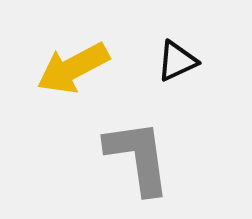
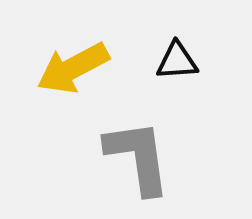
black triangle: rotated 21 degrees clockwise
